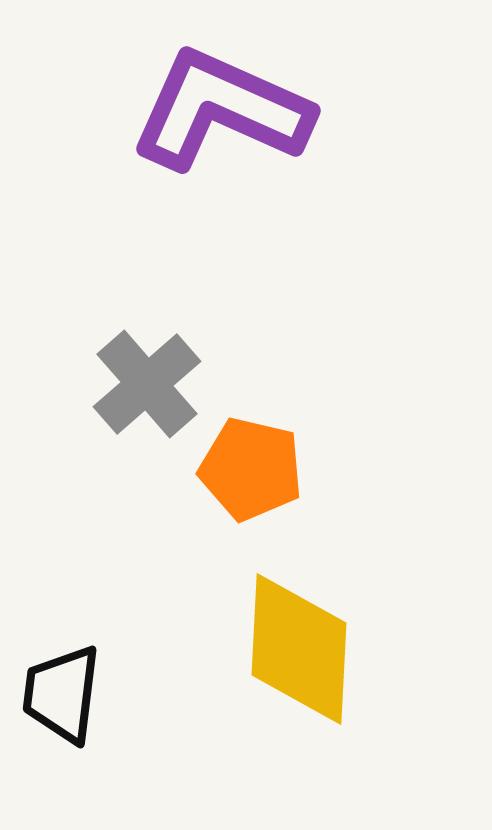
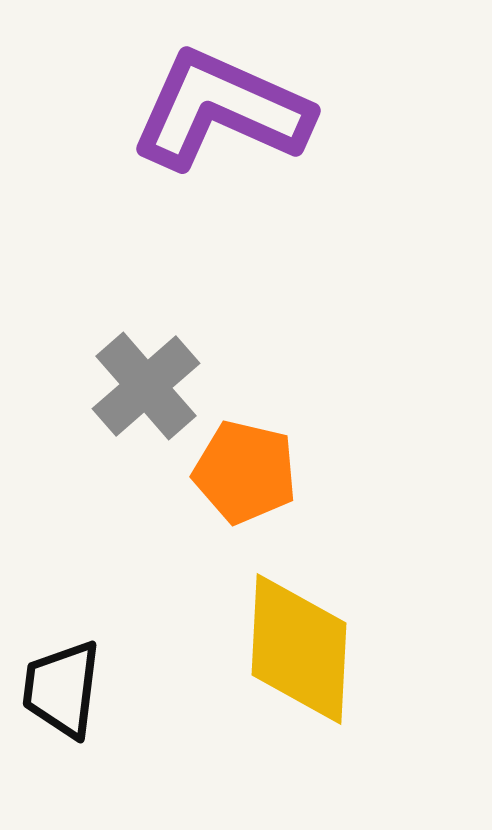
gray cross: moved 1 px left, 2 px down
orange pentagon: moved 6 px left, 3 px down
black trapezoid: moved 5 px up
